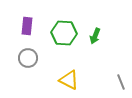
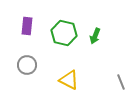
green hexagon: rotated 10 degrees clockwise
gray circle: moved 1 px left, 7 px down
